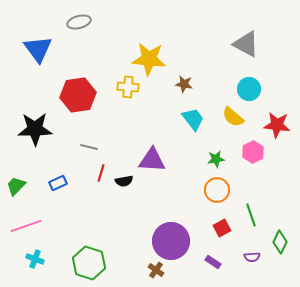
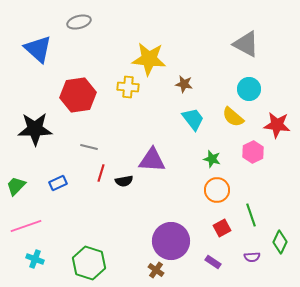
blue triangle: rotated 12 degrees counterclockwise
green star: moved 4 px left; rotated 24 degrees clockwise
